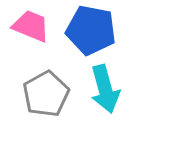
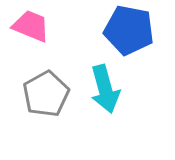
blue pentagon: moved 38 px right
